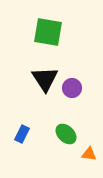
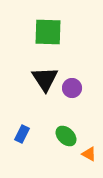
green square: rotated 8 degrees counterclockwise
green ellipse: moved 2 px down
orange triangle: rotated 21 degrees clockwise
